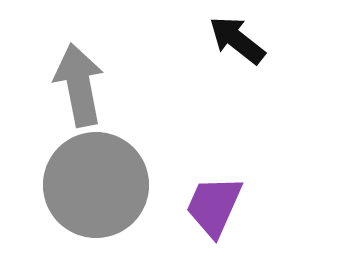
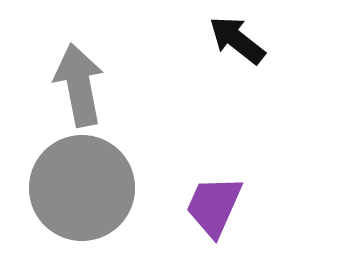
gray circle: moved 14 px left, 3 px down
